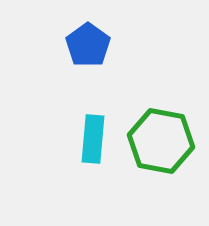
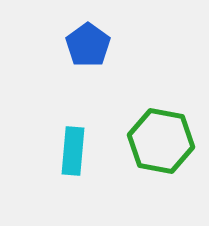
cyan rectangle: moved 20 px left, 12 px down
